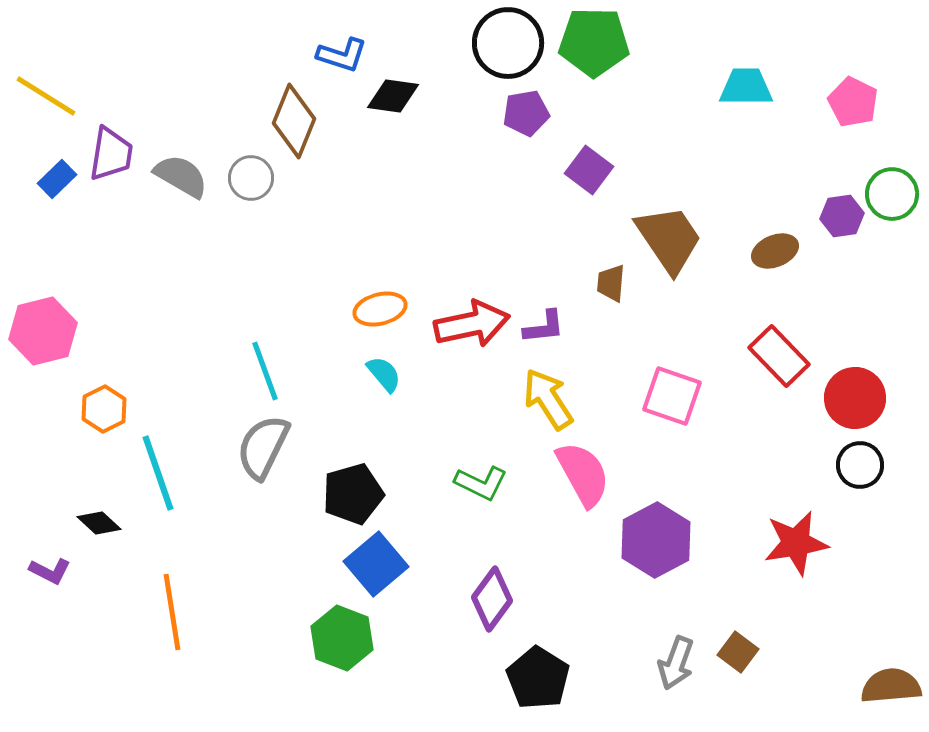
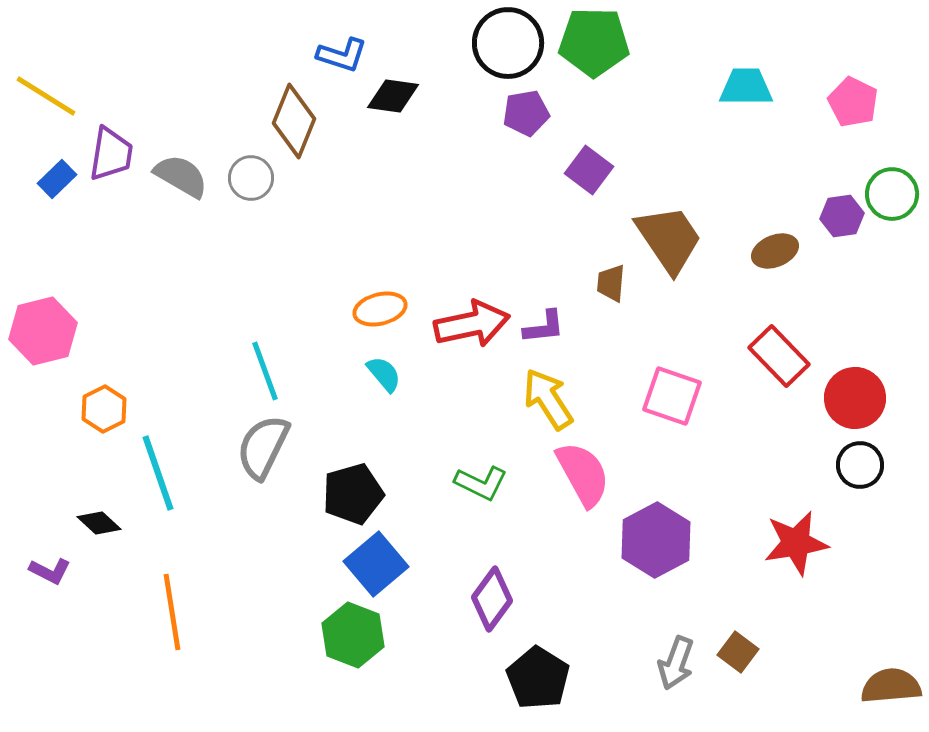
green hexagon at (342, 638): moved 11 px right, 3 px up
